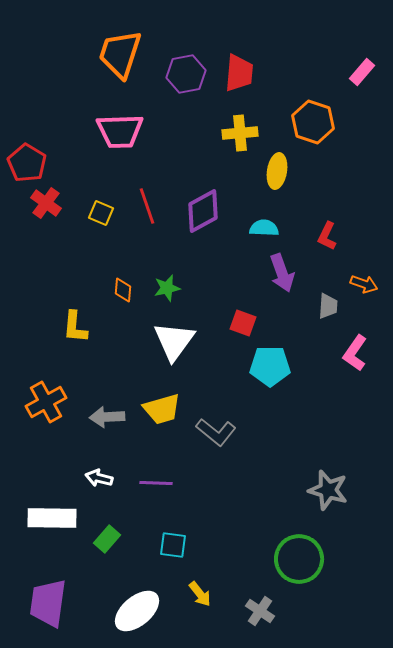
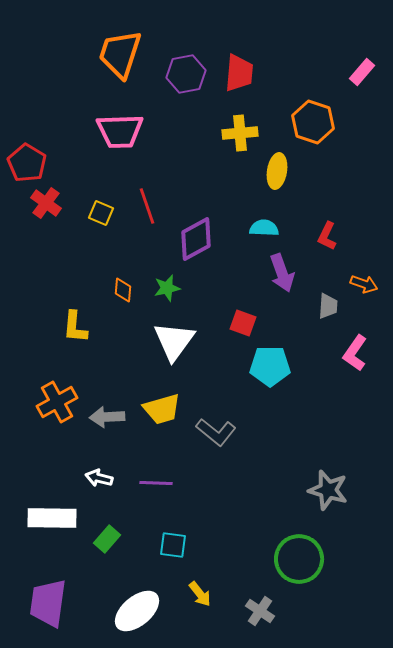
purple diamond: moved 7 px left, 28 px down
orange cross: moved 11 px right
